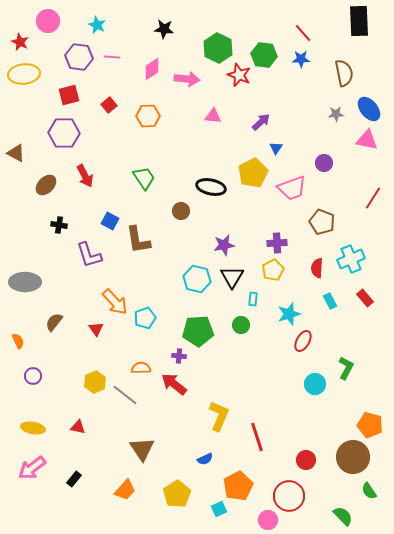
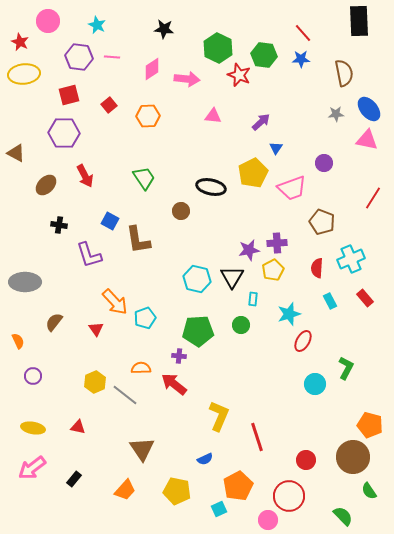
purple star at (224, 245): moved 25 px right, 5 px down
yellow pentagon at (177, 494): moved 3 px up; rotated 28 degrees counterclockwise
